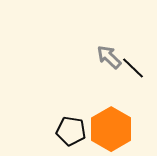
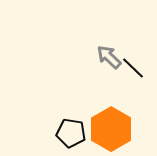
black pentagon: moved 2 px down
